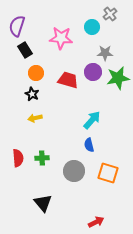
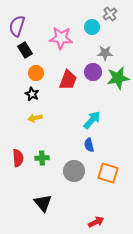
red trapezoid: rotated 95 degrees clockwise
